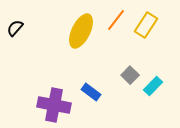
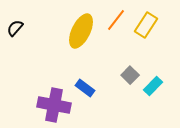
blue rectangle: moved 6 px left, 4 px up
